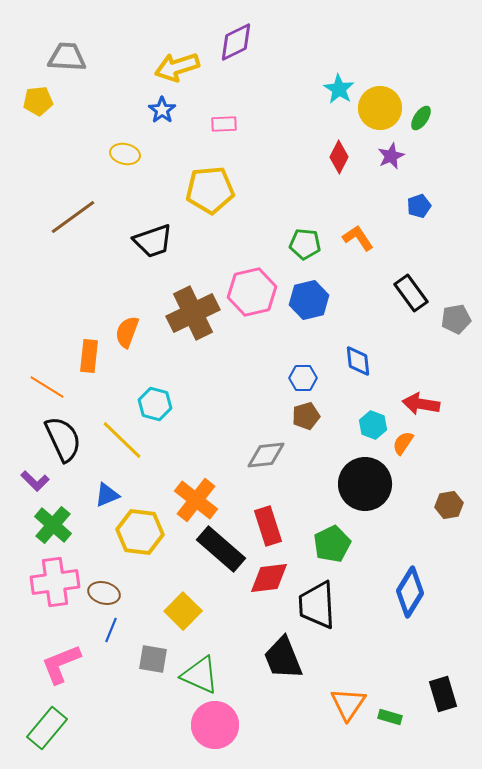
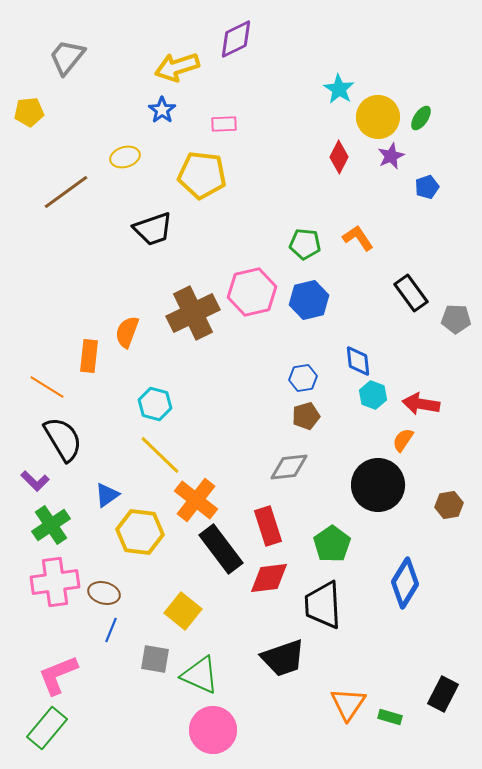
purple diamond at (236, 42): moved 3 px up
gray trapezoid at (67, 57): rotated 54 degrees counterclockwise
yellow pentagon at (38, 101): moved 9 px left, 11 px down
yellow circle at (380, 108): moved 2 px left, 9 px down
yellow ellipse at (125, 154): moved 3 px down; rotated 28 degrees counterclockwise
yellow pentagon at (210, 190): moved 8 px left, 15 px up; rotated 12 degrees clockwise
blue pentagon at (419, 206): moved 8 px right, 19 px up
brown line at (73, 217): moved 7 px left, 25 px up
black trapezoid at (153, 241): moved 12 px up
gray pentagon at (456, 319): rotated 12 degrees clockwise
blue hexagon at (303, 378): rotated 8 degrees counterclockwise
cyan hexagon at (373, 425): moved 30 px up
black semicircle at (63, 439): rotated 6 degrees counterclockwise
yellow line at (122, 440): moved 38 px right, 15 px down
orange semicircle at (403, 443): moved 3 px up
gray diamond at (266, 455): moved 23 px right, 12 px down
black circle at (365, 484): moved 13 px right, 1 px down
blue triangle at (107, 495): rotated 12 degrees counterclockwise
green cross at (53, 525): moved 2 px left; rotated 15 degrees clockwise
green pentagon at (332, 544): rotated 9 degrees counterclockwise
black rectangle at (221, 549): rotated 12 degrees clockwise
blue diamond at (410, 592): moved 5 px left, 9 px up
black trapezoid at (317, 605): moved 6 px right
yellow square at (183, 611): rotated 6 degrees counterclockwise
black trapezoid at (283, 658): rotated 87 degrees counterclockwise
gray square at (153, 659): moved 2 px right
pink L-shape at (61, 664): moved 3 px left, 11 px down
black rectangle at (443, 694): rotated 44 degrees clockwise
pink circle at (215, 725): moved 2 px left, 5 px down
